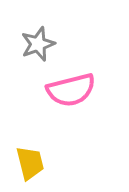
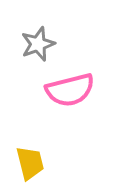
pink semicircle: moved 1 px left
